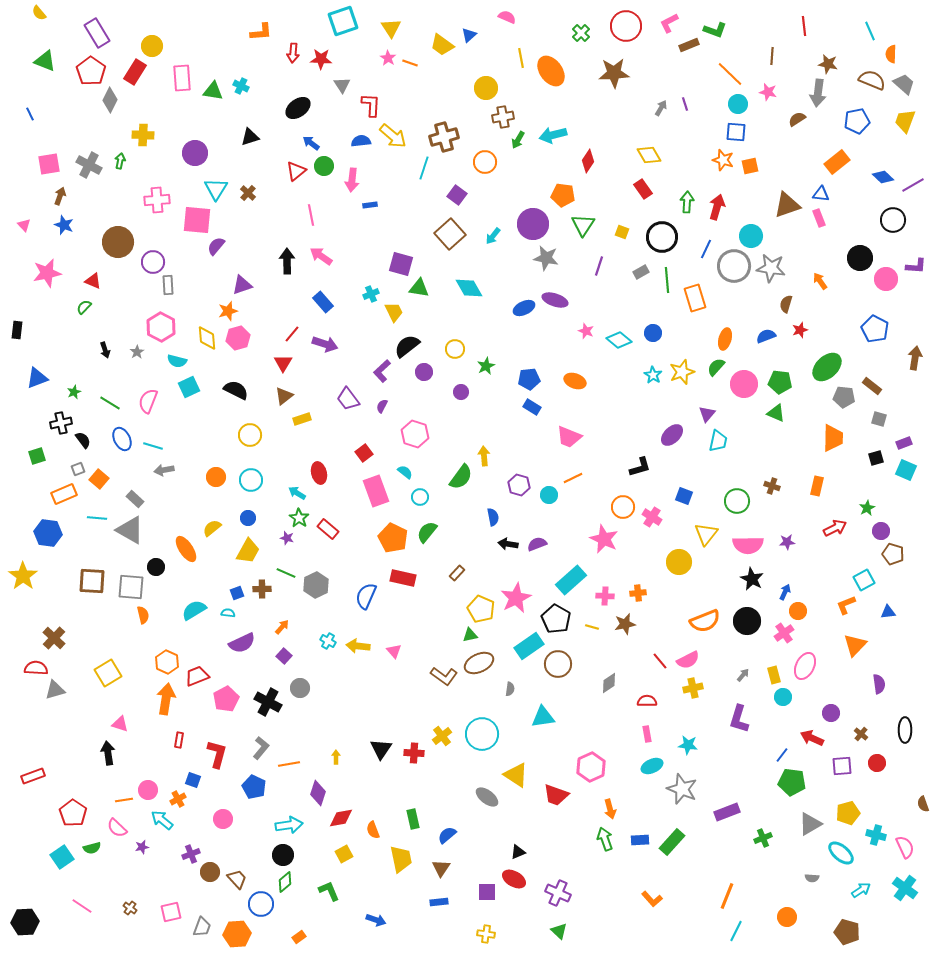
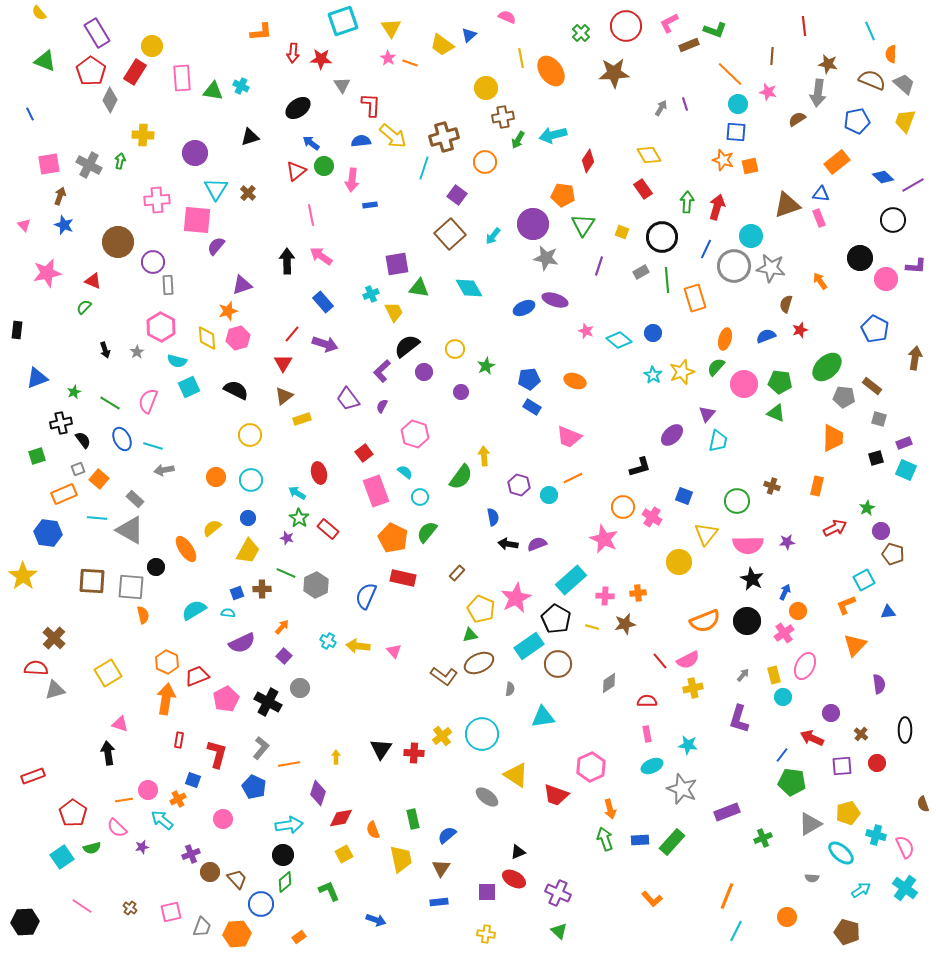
purple square at (401, 264): moved 4 px left; rotated 25 degrees counterclockwise
